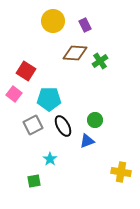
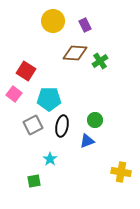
black ellipse: moved 1 px left; rotated 40 degrees clockwise
